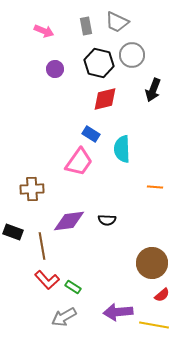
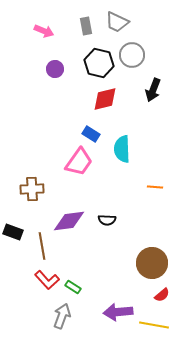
gray arrow: moved 2 px left, 1 px up; rotated 140 degrees clockwise
